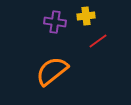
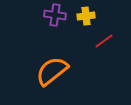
purple cross: moved 7 px up
red line: moved 6 px right
